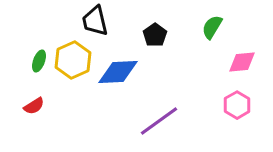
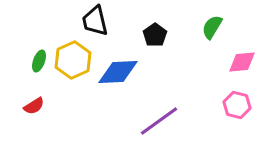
pink hexagon: rotated 16 degrees counterclockwise
